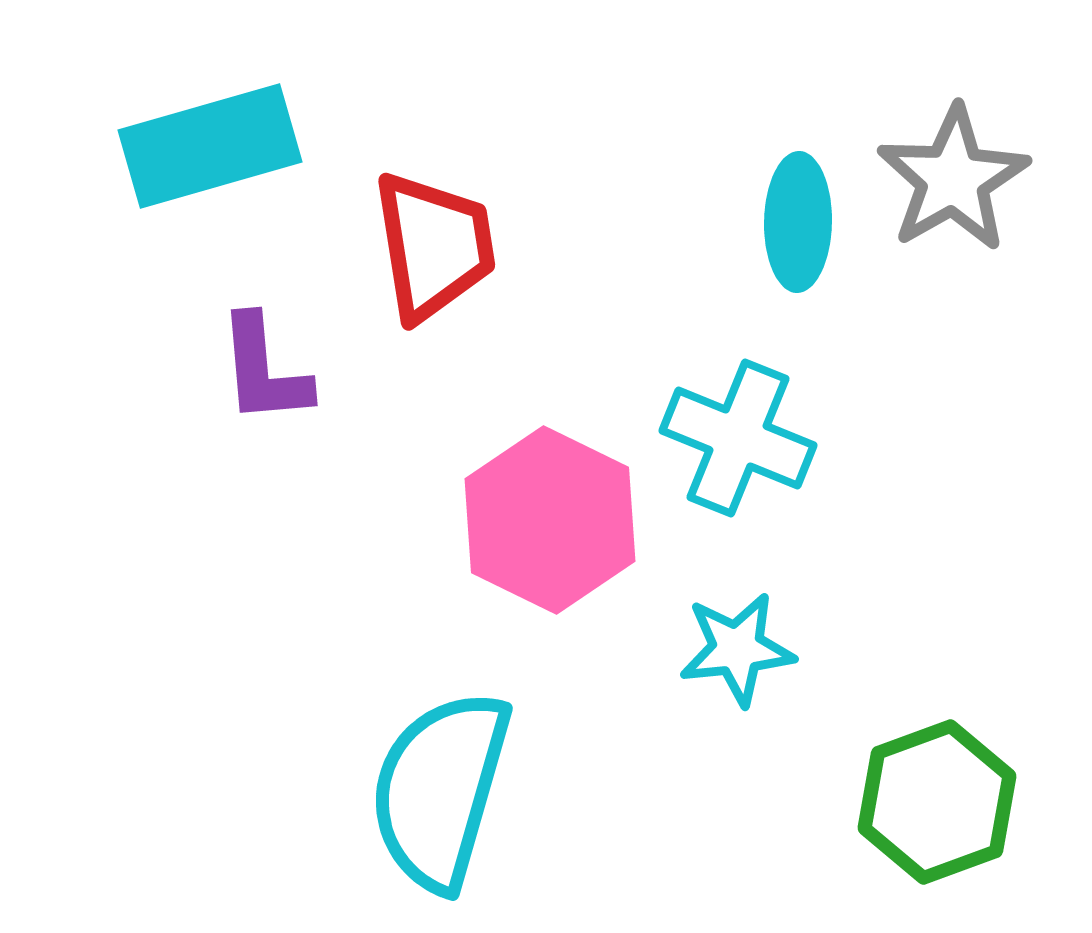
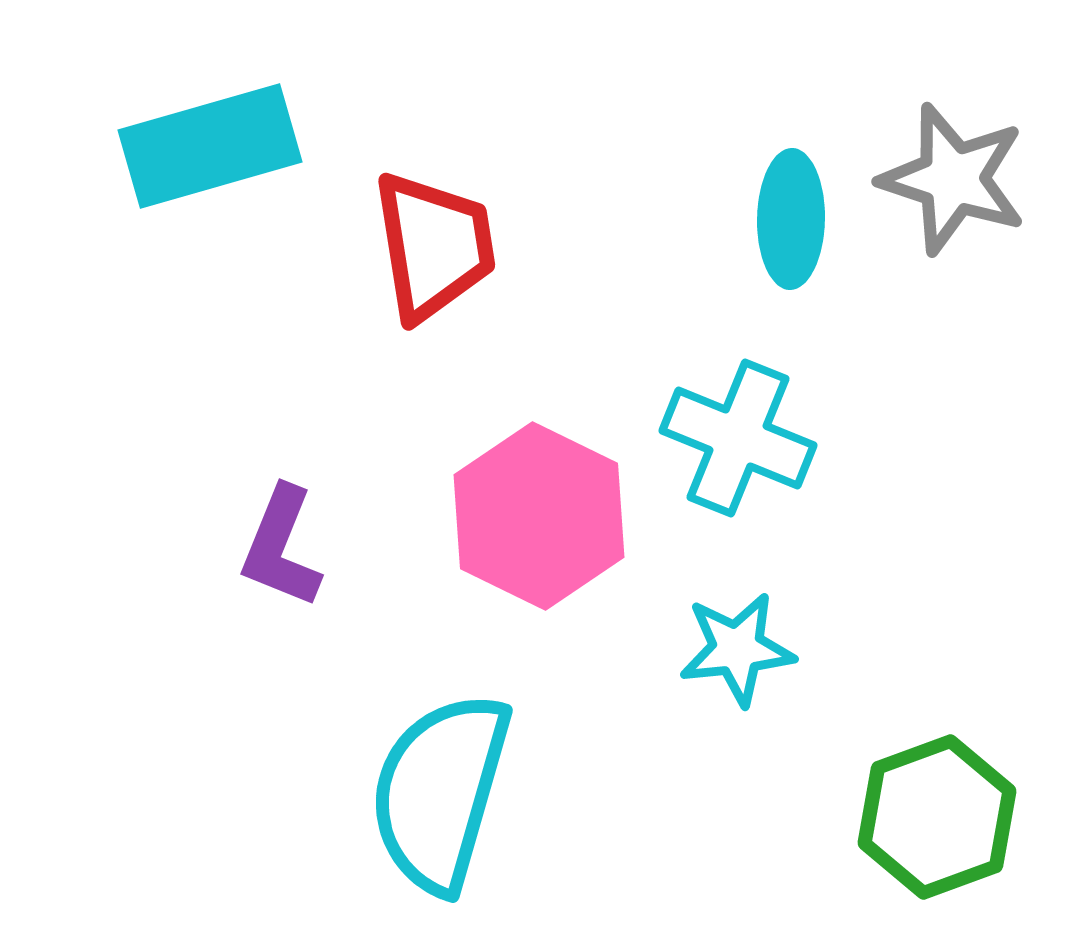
gray star: rotated 24 degrees counterclockwise
cyan ellipse: moved 7 px left, 3 px up
purple L-shape: moved 17 px right, 177 px down; rotated 27 degrees clockwise
pink hexagon: moved 11 px left, 4 px up
cyan semicircle: moved 2 px down
green hexagon: moved 15 px down
